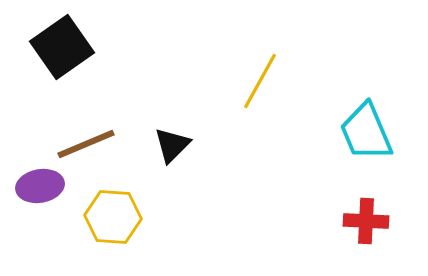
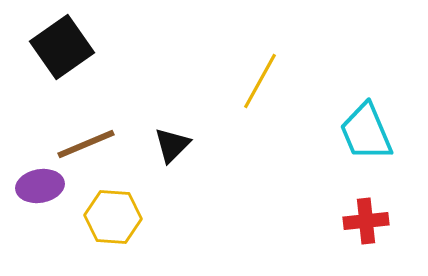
red cross: rotated 9 degrees counterclockwise
